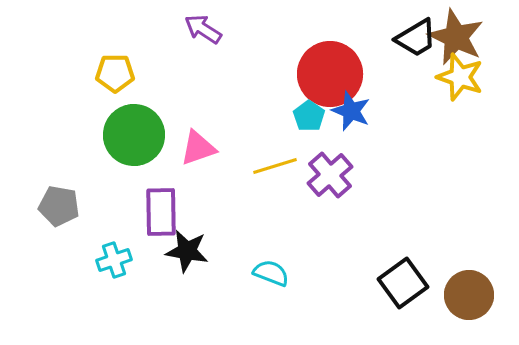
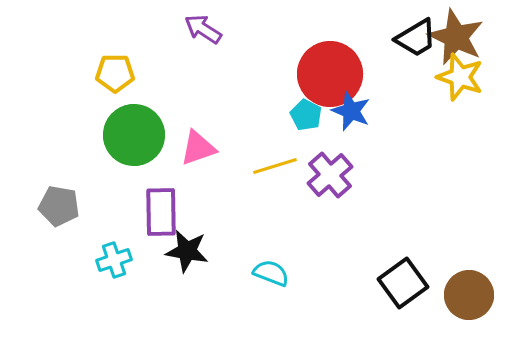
cyan pentagon: moved 3 px left, 1 px up; rotated 8 degrees counterclockwise
